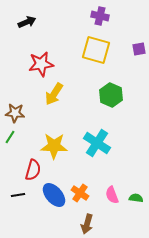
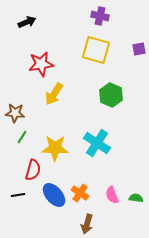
green line: moved 12 px right
yellow star: moved 1 px right, 2 px down
